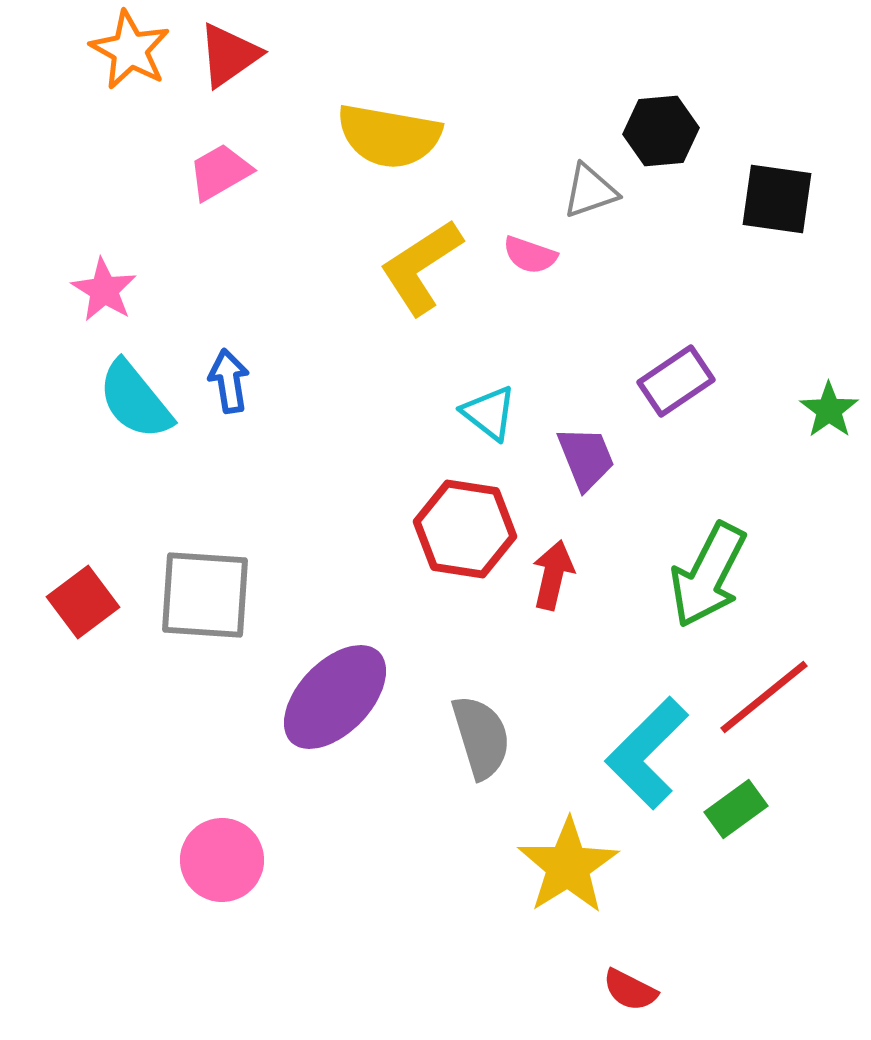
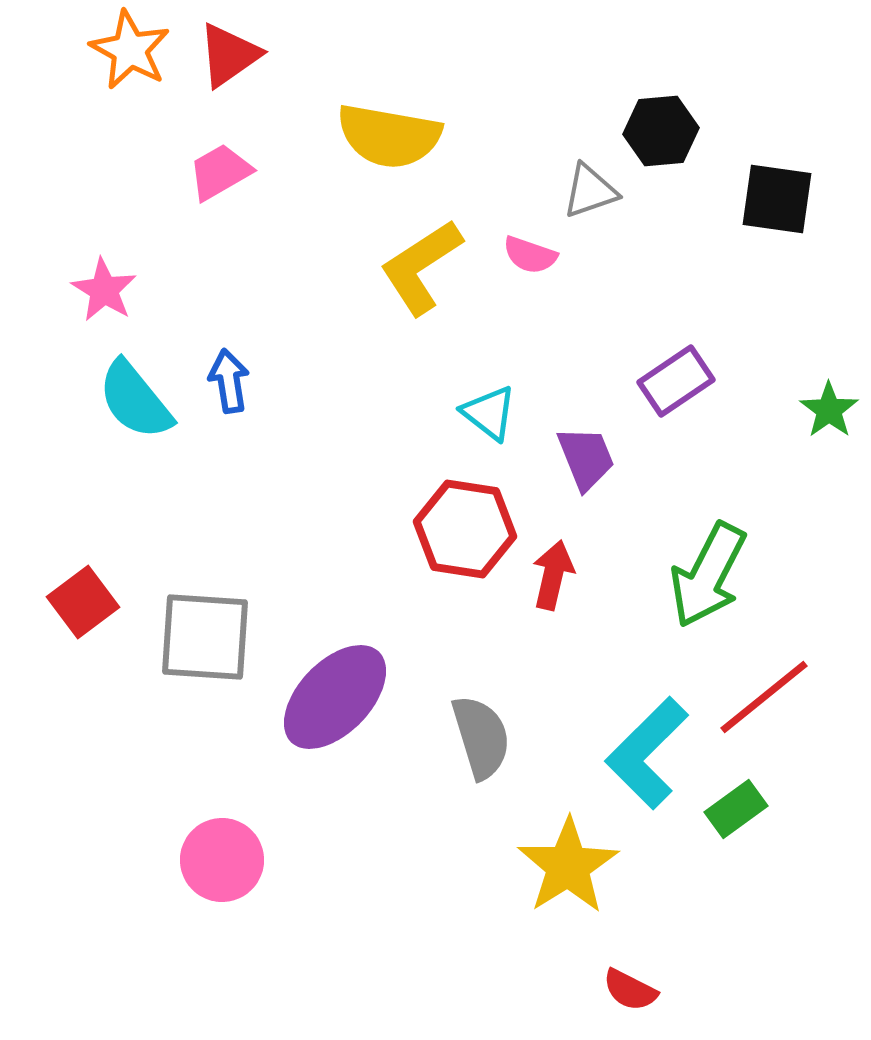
gray square: moved 42 px down
